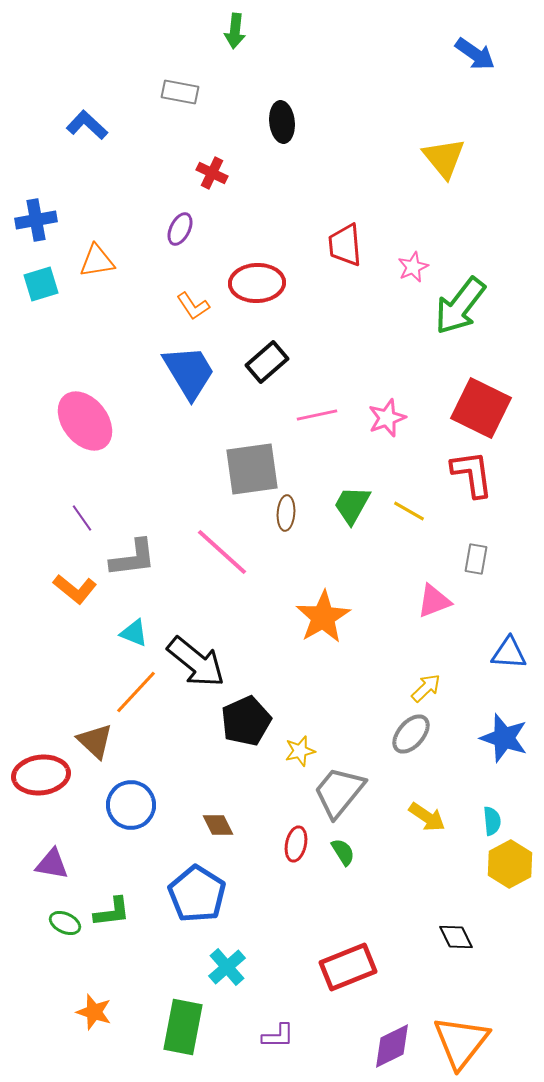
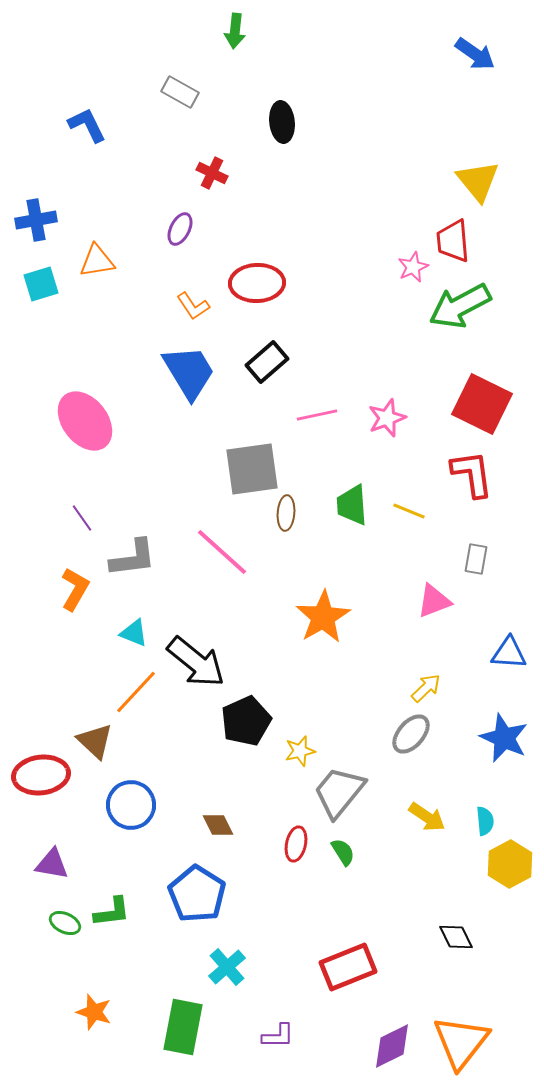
gray rectangle at (180, 92): rotated 18 degrees clockwise
blue L-shape at (87, 125): rotated 21 degrees clockwise
yellow triangle at (444, 158): moved 34 px right, 23 px down
red trapezoid at (345, 245): moved 108 px right, 4 px up
green arrow at (460, 306): rotated 24 degrees clockwise
red square at (481, 408): moved 1 px right, 4 px up
green trapezoid at (352, 505): rotated 33 degrees counterclockwise
yellow line at (409, 511): rotated 8 degrees counterclockwise
orange L-shape at (75, 589): rotated 99 degrees counterclockwise
blue star at (504, 738): rotated 6 degrees clockwise
cyan semicircle at (492, 821): moved 7 px left
